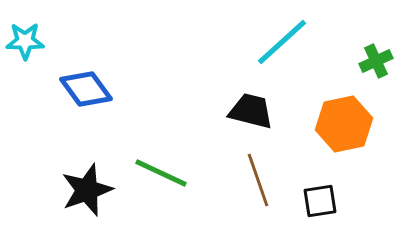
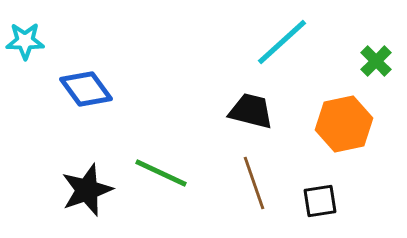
green cross: rotated 20 degrees counterclockwise
brown line: moved 4 px left, 3 px down
